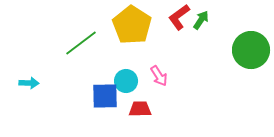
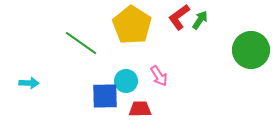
green arrow: moved 1 px left
green line: rotated 72 degrees clockwise
